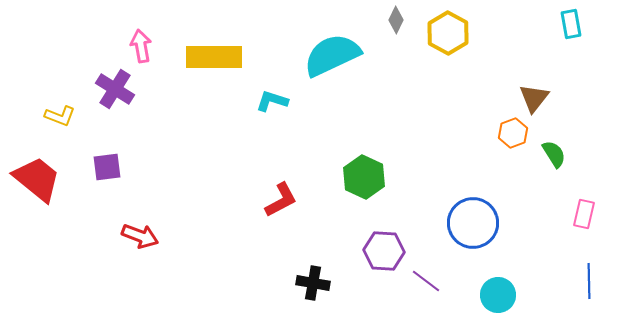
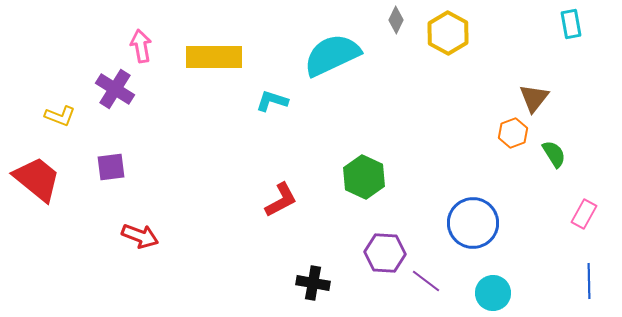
purple square: moved 4 px right
pink rectangle: rotated 16 degrees clockwise
purple hexagon: moved 1 px right, 2 px down
cyan circle: moved 5 px left, 2 px up
